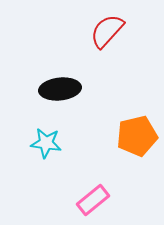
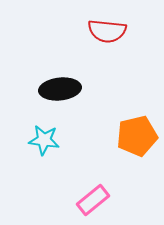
red semicircle: rotated 126 degrees counterclockwise
cyan star: moved 2 px left, 3 px up
